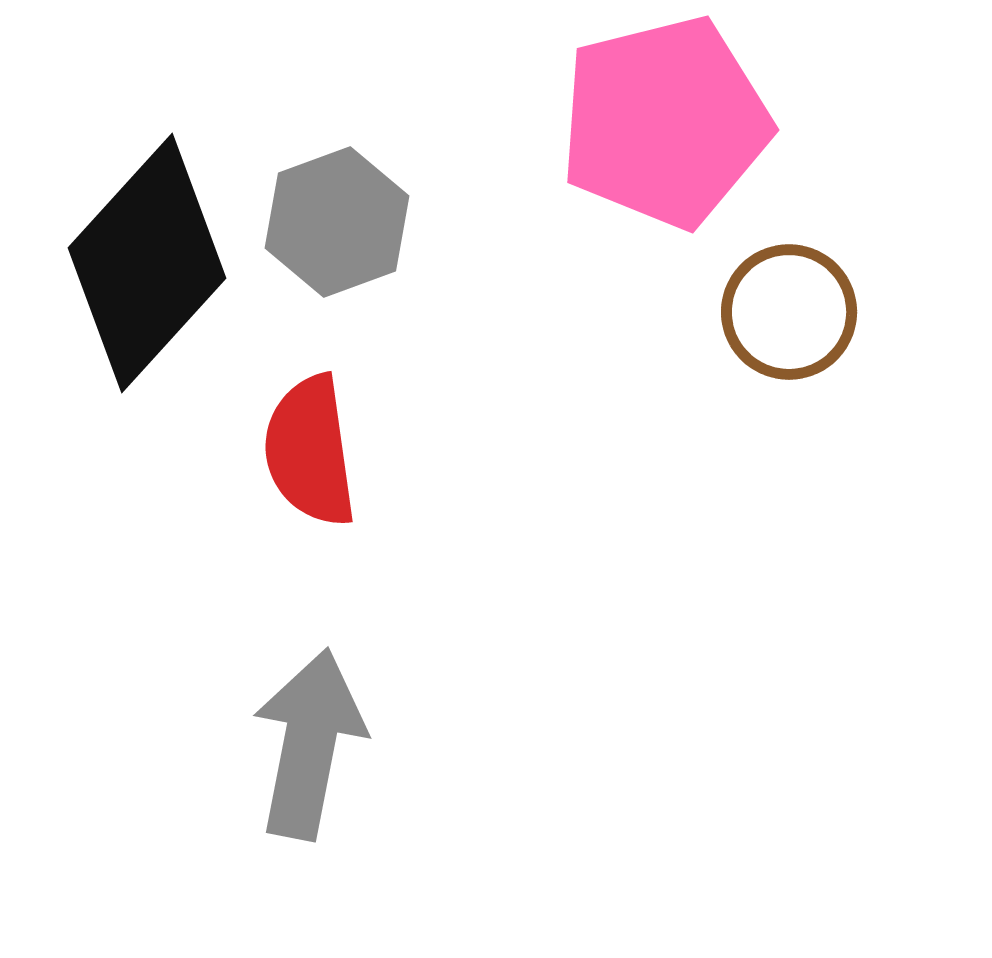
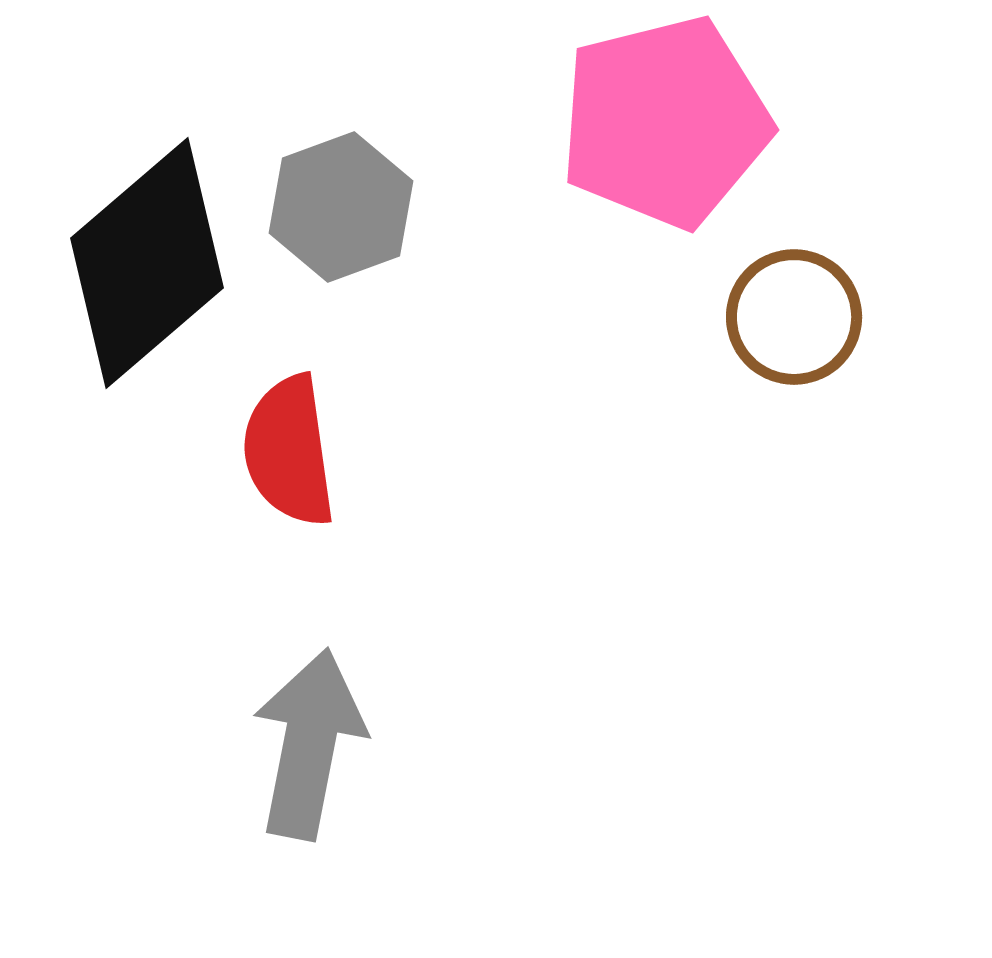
gray hexagon: moved 4 px right, 15 px up
black diamond: rotated 7 degrees clockwise
brown circle: moved 5 px right, 5 px down
red semicircle: moved 21 px left
